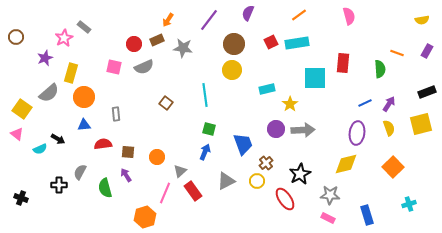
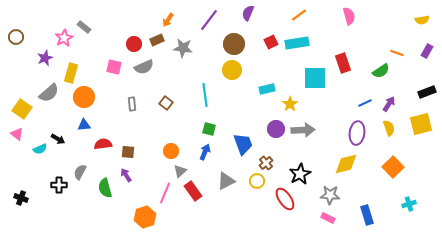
red rectangle at (343, 63): rotated 24 degrees counterclockwise
green semicircle at (380, 69): moved 1 px right, 2 px down; rotated 60 degrees clockwise
gray rectangle at (116, 114): moved 16 px right, 10 px up
orange circle at (157, 157): moved 14 px right, 6 px up
